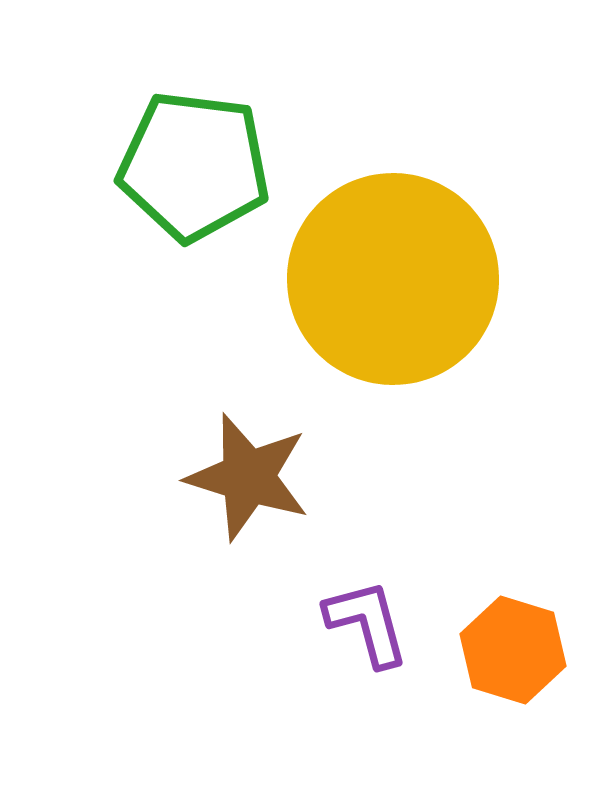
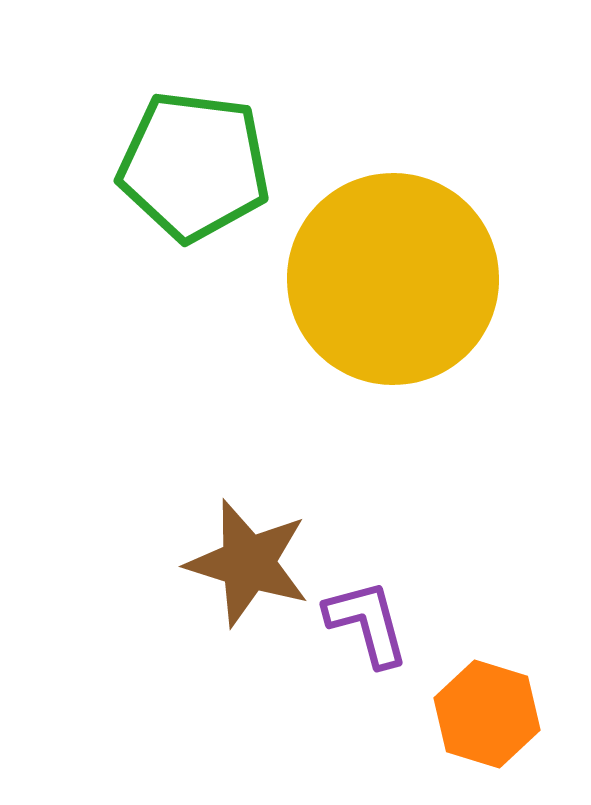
brown star: moved 86 px down
orange hexagon: moved 26 px left, 64 px down
